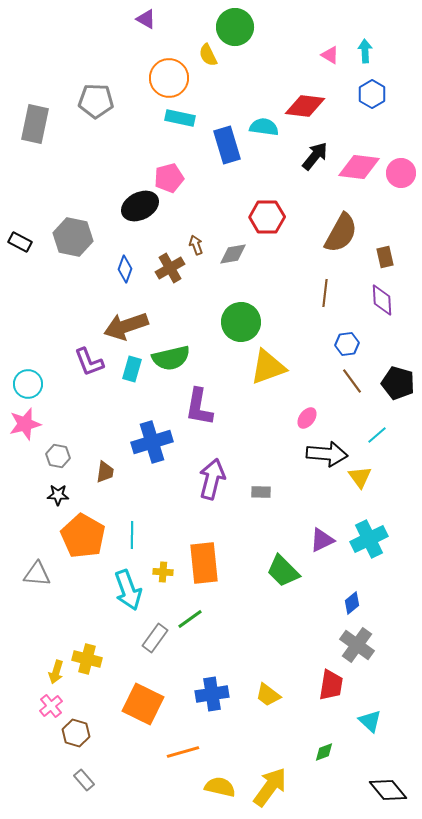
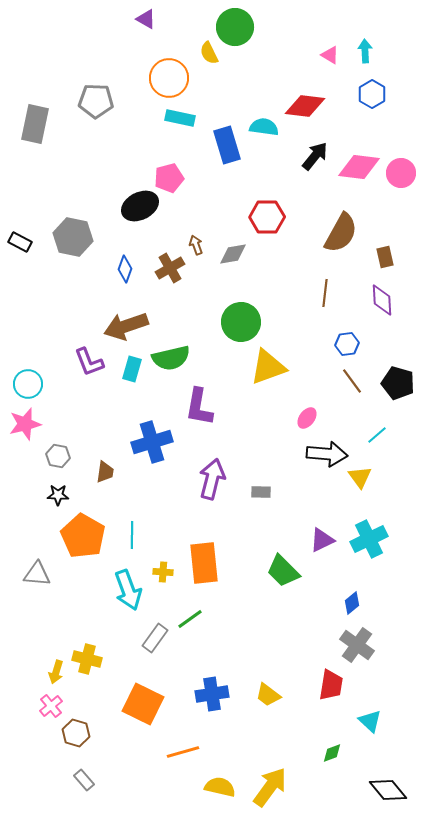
yellow semicircle at (208, 55): moved 1 px right, 2 px up
green diamond at (324, 752): moved 8 px right, 1 px down
